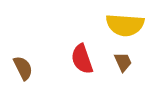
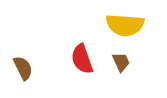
brown trapezoid: moved 2 px left
